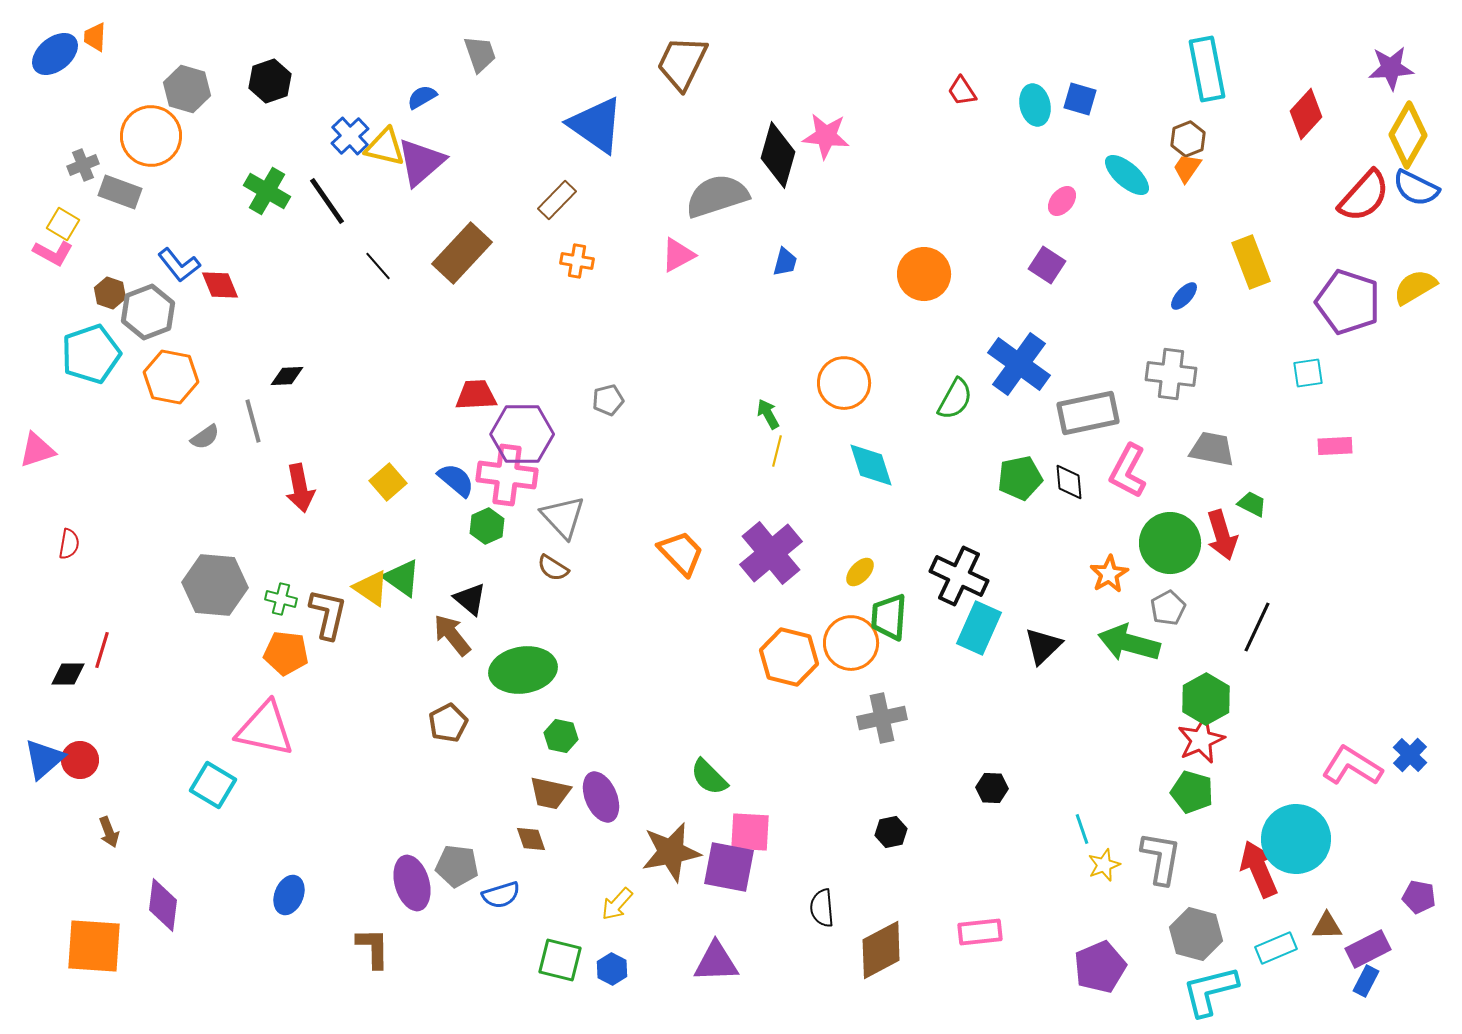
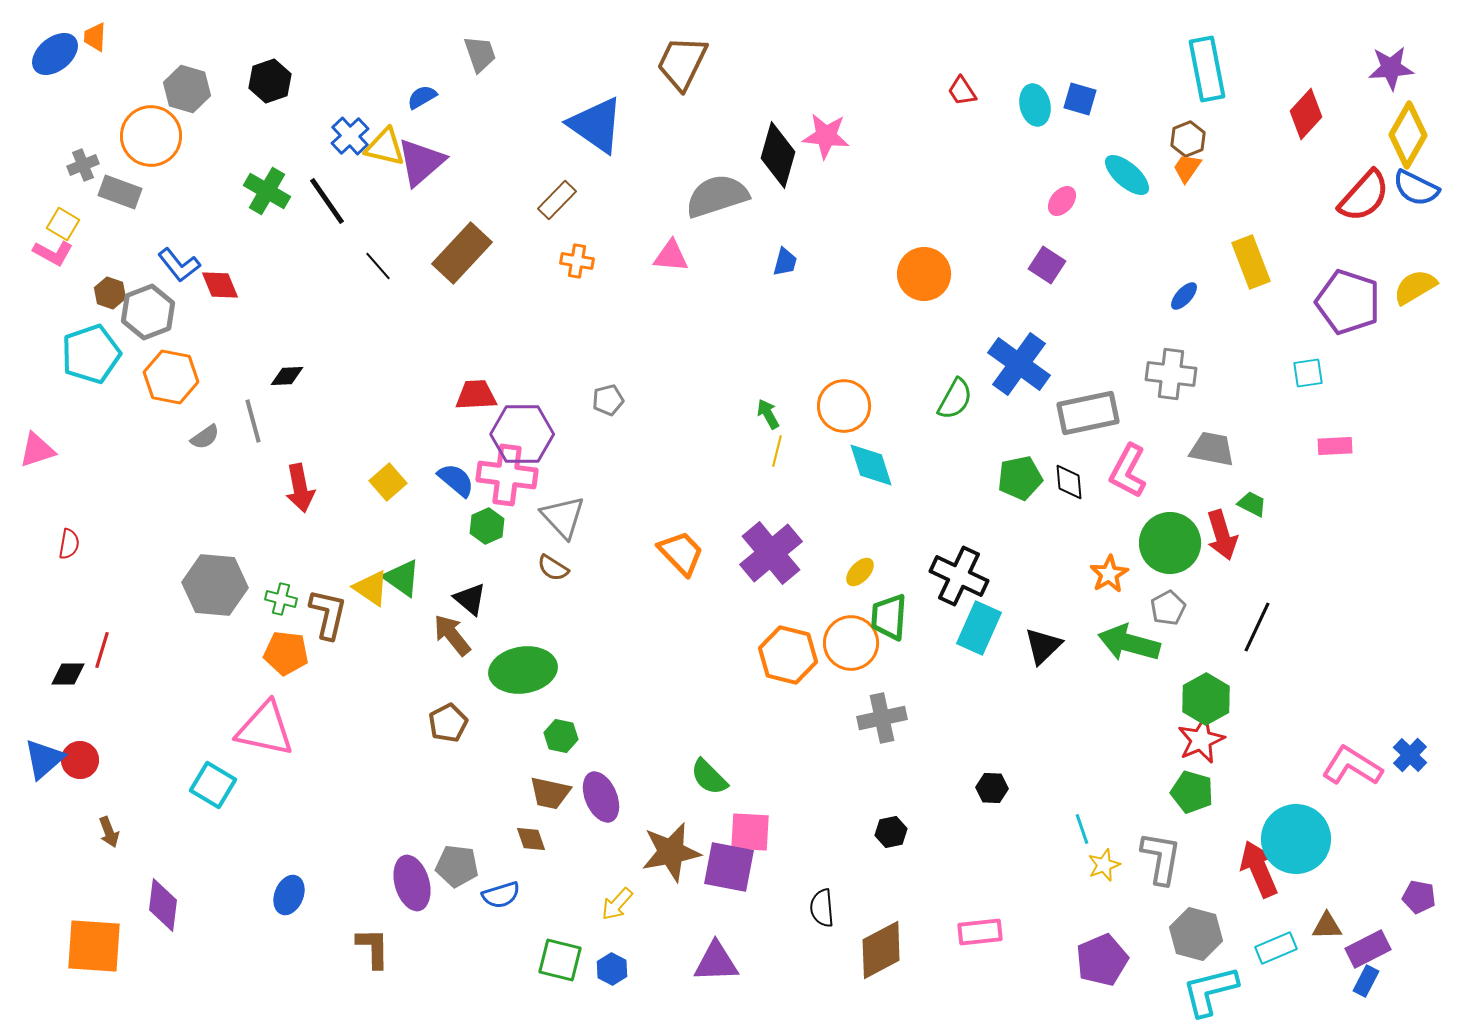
pink triangle at (678, 255): moved 7 px left, 1 px down; rotated 33 degrees clockwise
orange circle at (844, 383): moved 23 px down
orange hexagon at (789, 657): moved 1 px left, 2 px up
purple pentagon at (1100, 967): moved 2 px right, 7 px up
